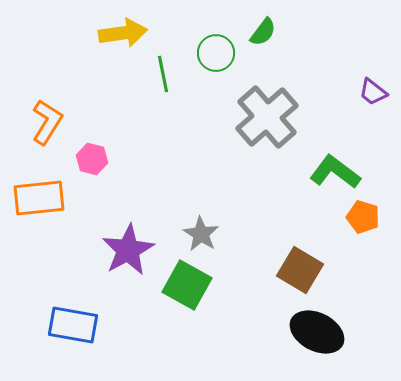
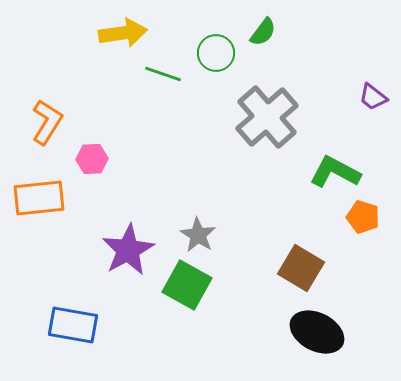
green line: rotated 60 degrees counterclockwise
purple trapezoid: moved 5 px down
pink hexagon: rotated 16 degrees counterclockwise
green L-shape: rotated 9 degrees counterclockwise
gray star: moved 3 px left, 1 px down
brown square: moved 1 px right, 2 px up
